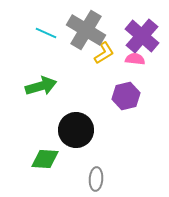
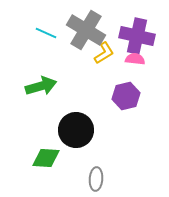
purple cross: moved 5 px left; rotated 28 degrees counterclockwise
green diamond: moved 1 px right, 1 px up
